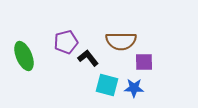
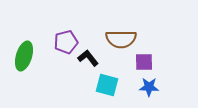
brown semicircle: moved 2 px up
green ellipse: rotated 40 degrees clockwise
blue star: moved 15 px right, 1 px up
